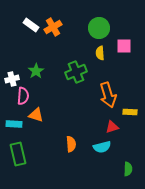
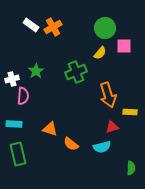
green circle: moved 6 px right
yellow semicircle: rotated 136 degrees counterclockwise
orange triangle: moved 14 px right, 14 px down
orange semicircle: rotated 133 degrees clockwise
green semicircle: moved 3 px right, 1 px up
